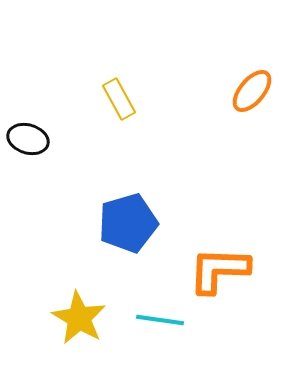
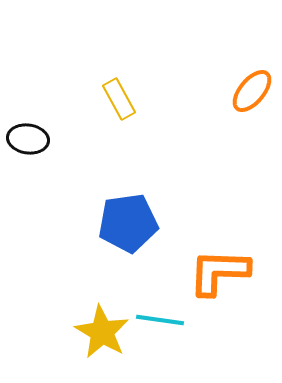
black ellipse: rotated 9 degrees counterclockwise
blue pentagon: rotated 8 degrees clockwise
orange L-shape: moved 2 px down
yellow star: moved 23 px right, 14 px down
